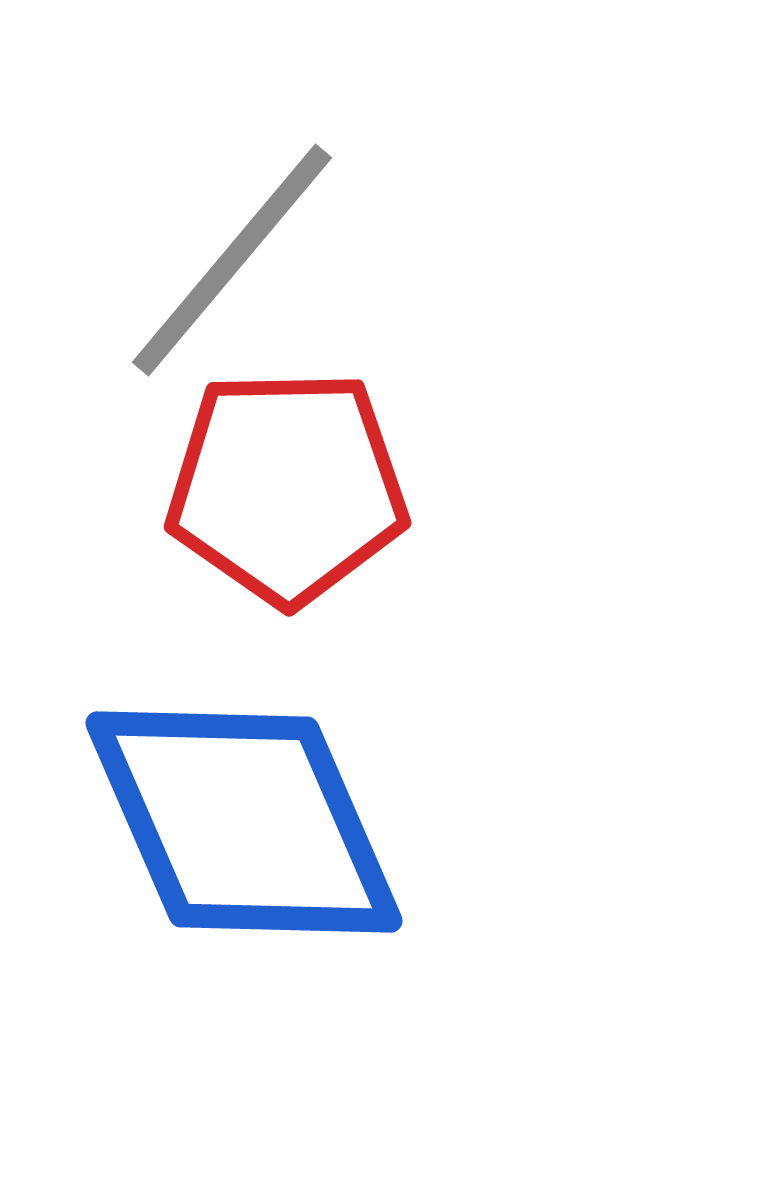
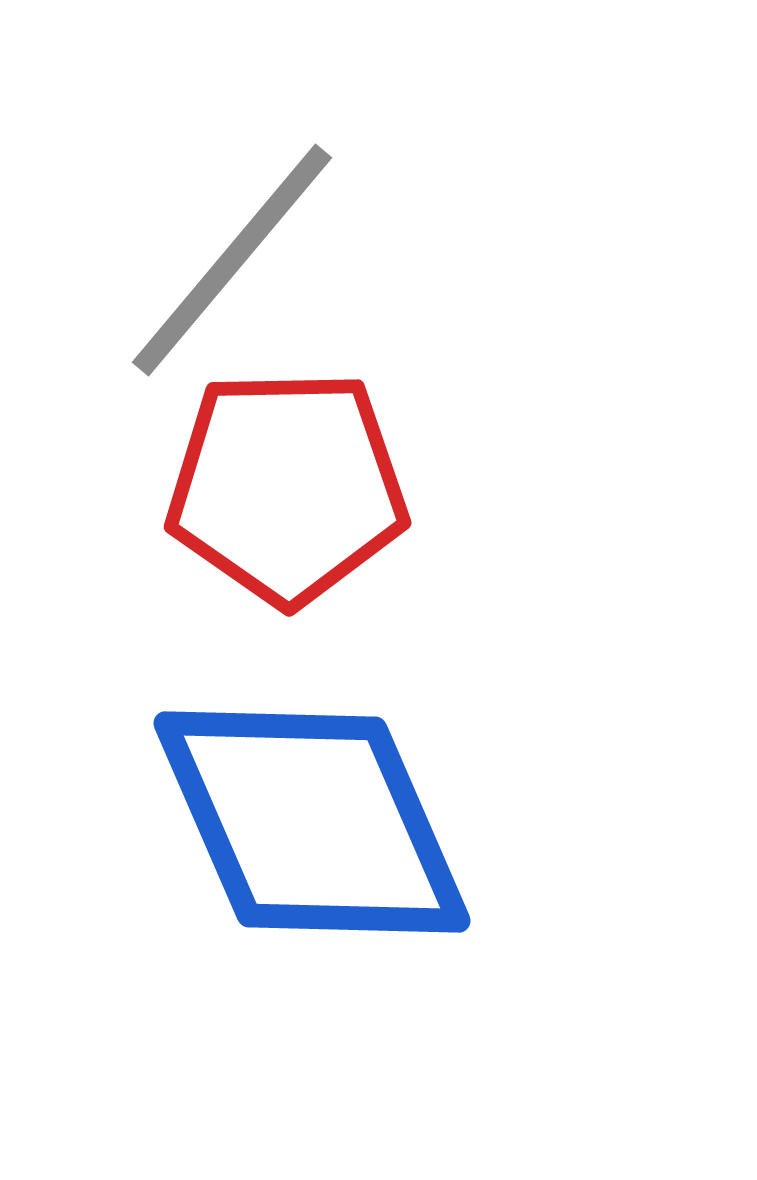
blue diamond: moved 68 px right
